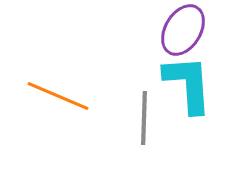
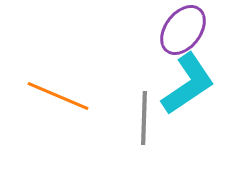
purple ellipse: rotated 6 degrees clockwise
cyan L-shape: rotated 60 degrees clockwise
